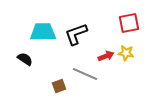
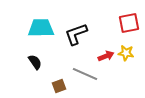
cyan trapezoid: moved 2 px left, 4 px up
black semicircle: moved 10 px right, 3 px down; rotated 21 degrees clockwise
